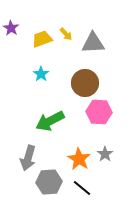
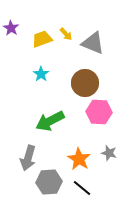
gray triangle: rotated 25 degrees clockwise
gray star: moved 4 px right, 1 px up; rotated 21 degrees counterclockwise
